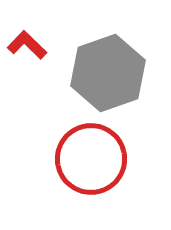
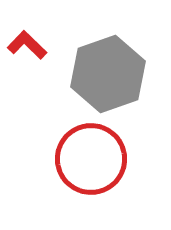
gray hexagon: moved 1 px down
